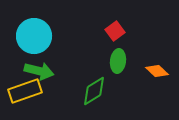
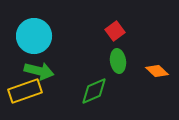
green ellipse: rotated 15 degrees counterclockwise
green diamond: rotated 8 degrees clockwise
